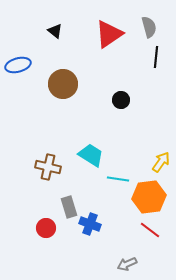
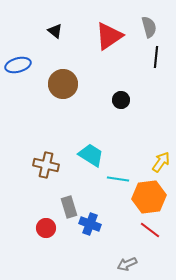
red triangle: moved 2 px down
brown cross: moved 2 px left, 2 px up
